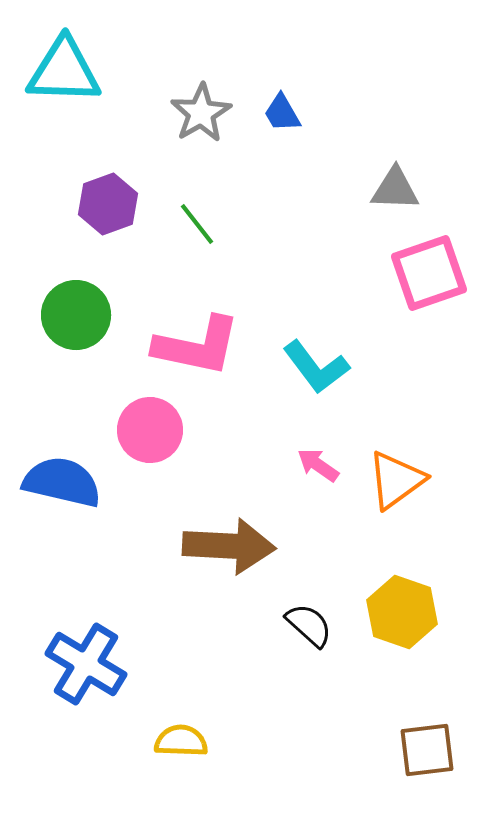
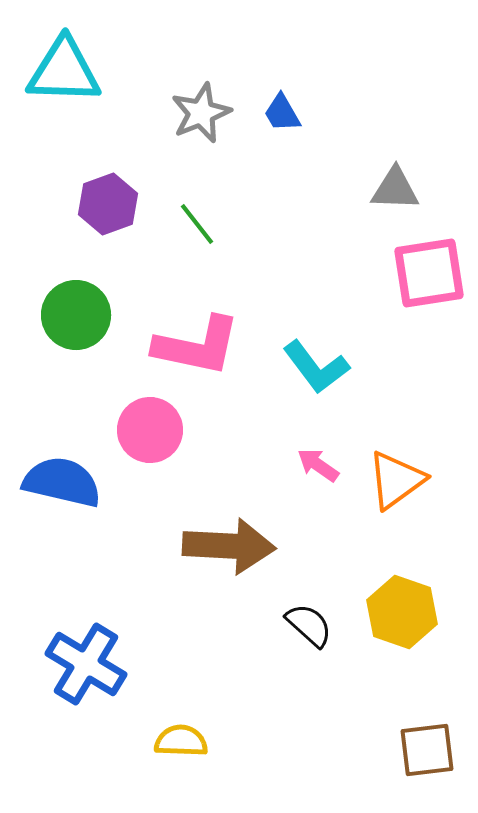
gray star: rotated 8 degrees clockwise
pink square: rotated 10 degrees clockwise
